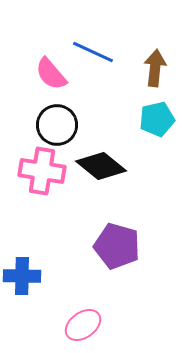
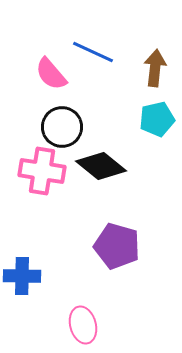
black circle: moved 5 px right, 2 px down
pink ellipse: rotated 69 degrees counterclockwise
